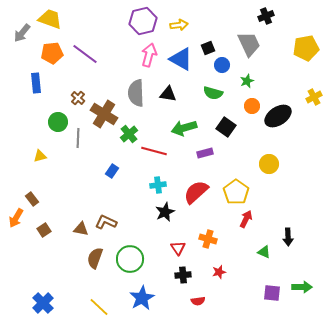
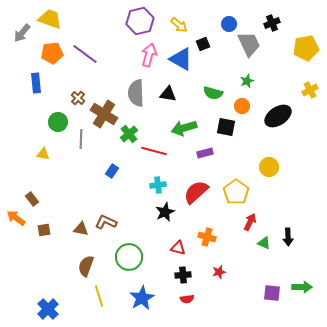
black cross at (266, 16): moved 6 px right, 7 px down
purple hexagon at (143, 21): moved 3 px left
yellow arrow at (179, 25): rotated 48 degrees clockwise
black square at (208, 48): moved 5 px left, 4 px up
blue circle at (222, 65): moved 7 px right, 41 px up
yellow cross at (314, 97): moved 4 px left, 7 px up
orange circle at (252, 106): moved 10 px left
black square at (226, 127): rotated 24 degrees counterclockwise
gray line at (78, 138): moved 3 px right, 1 px down
yellow triangle at (40, 156): moved 3 px right, 2 px up; rotated 24 degrees clockwise
yellow circle at (269, 164): moved 3 px down
orange arrow at (16, 218): rotated 96 degrees clockwise
red arrow at (246, 219): moved 4 px right, 3 px down
brown square at (44, 230): rotated 24 degrees clockwise
orange cross at (208, 239): moved 1 px left, 2 px up
red triangle at (178, 248): rotated 42 degrees counterclockwise
green triangle at (264, 252): moved 9 px up
brown semicircle at (95, 258): moved 9 px left, 8 px down
green circle at (130, 259): moved 1 px left, 2 px up
red semicircle at (198, 301): moved 11 px left, 2 px up
blue cross at (43, 303): moved 5 px right, 6 px down
yellow line at (99, 307): moved 11 px up; rotated 30 degrees clockwise
